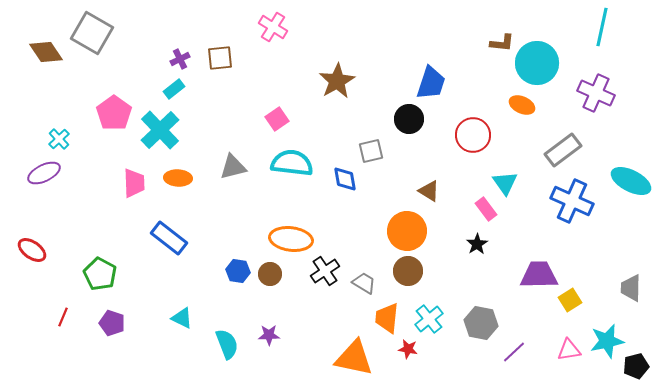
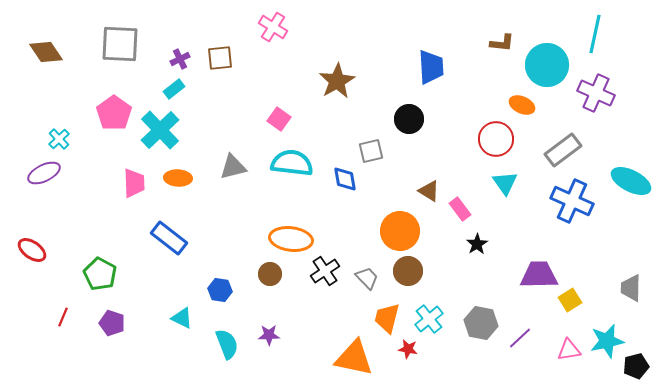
cyan line at (602, 27): moved 7 px left, 7 px down
gray square at (92, 33): moved 28 px right, 11 px down; rotated 27 degrees counterclockwise
cyan circle at (537, 63): moved 10 px right, 2 px down
blue trapezoid at (431, 83): moved 16 px up; rotated 21 degrees counterclockwise
pink square at (277, 119): moved 2 px right; rotated 20 degrees counterclockwise
red circle at (473, 135): moved 23 px right, 4 px down
pink rectangle at (486, 209): moved 26 px left
orange circle at (407, 231): moved 7 px left
blue hexagon at (238, 271): moved 18 px left, 19 px down
gray trapezoid at (364, 283): moved 3 px right, 5 px up; rotated 15 degrees clockwise
orange trapezoid at (387, 318): rotated 8 degrees clockwise
purple line at (514, 352): moved 6 px right, 14 px up
